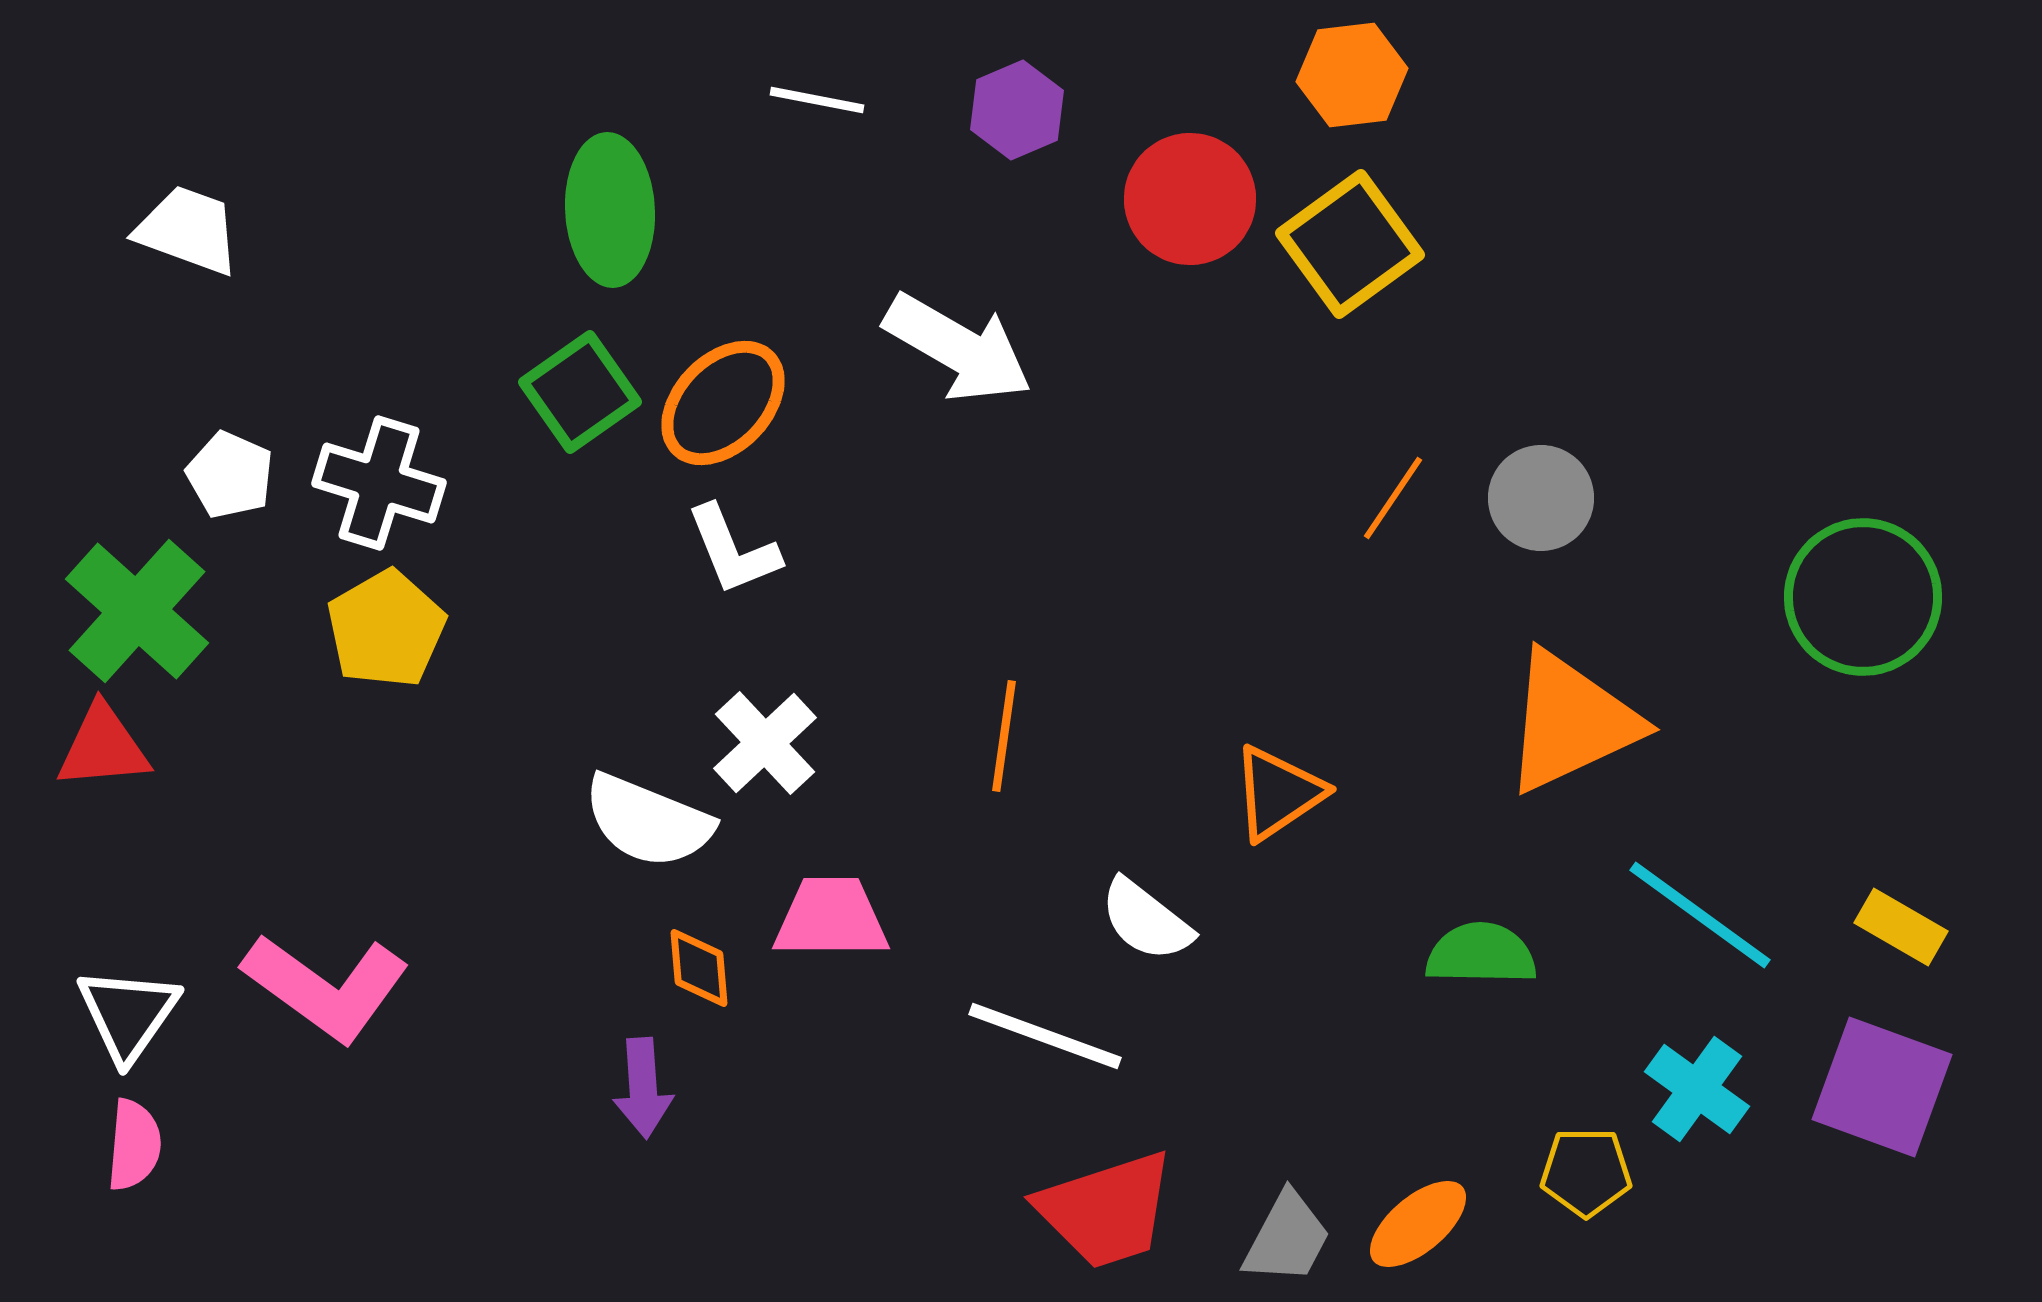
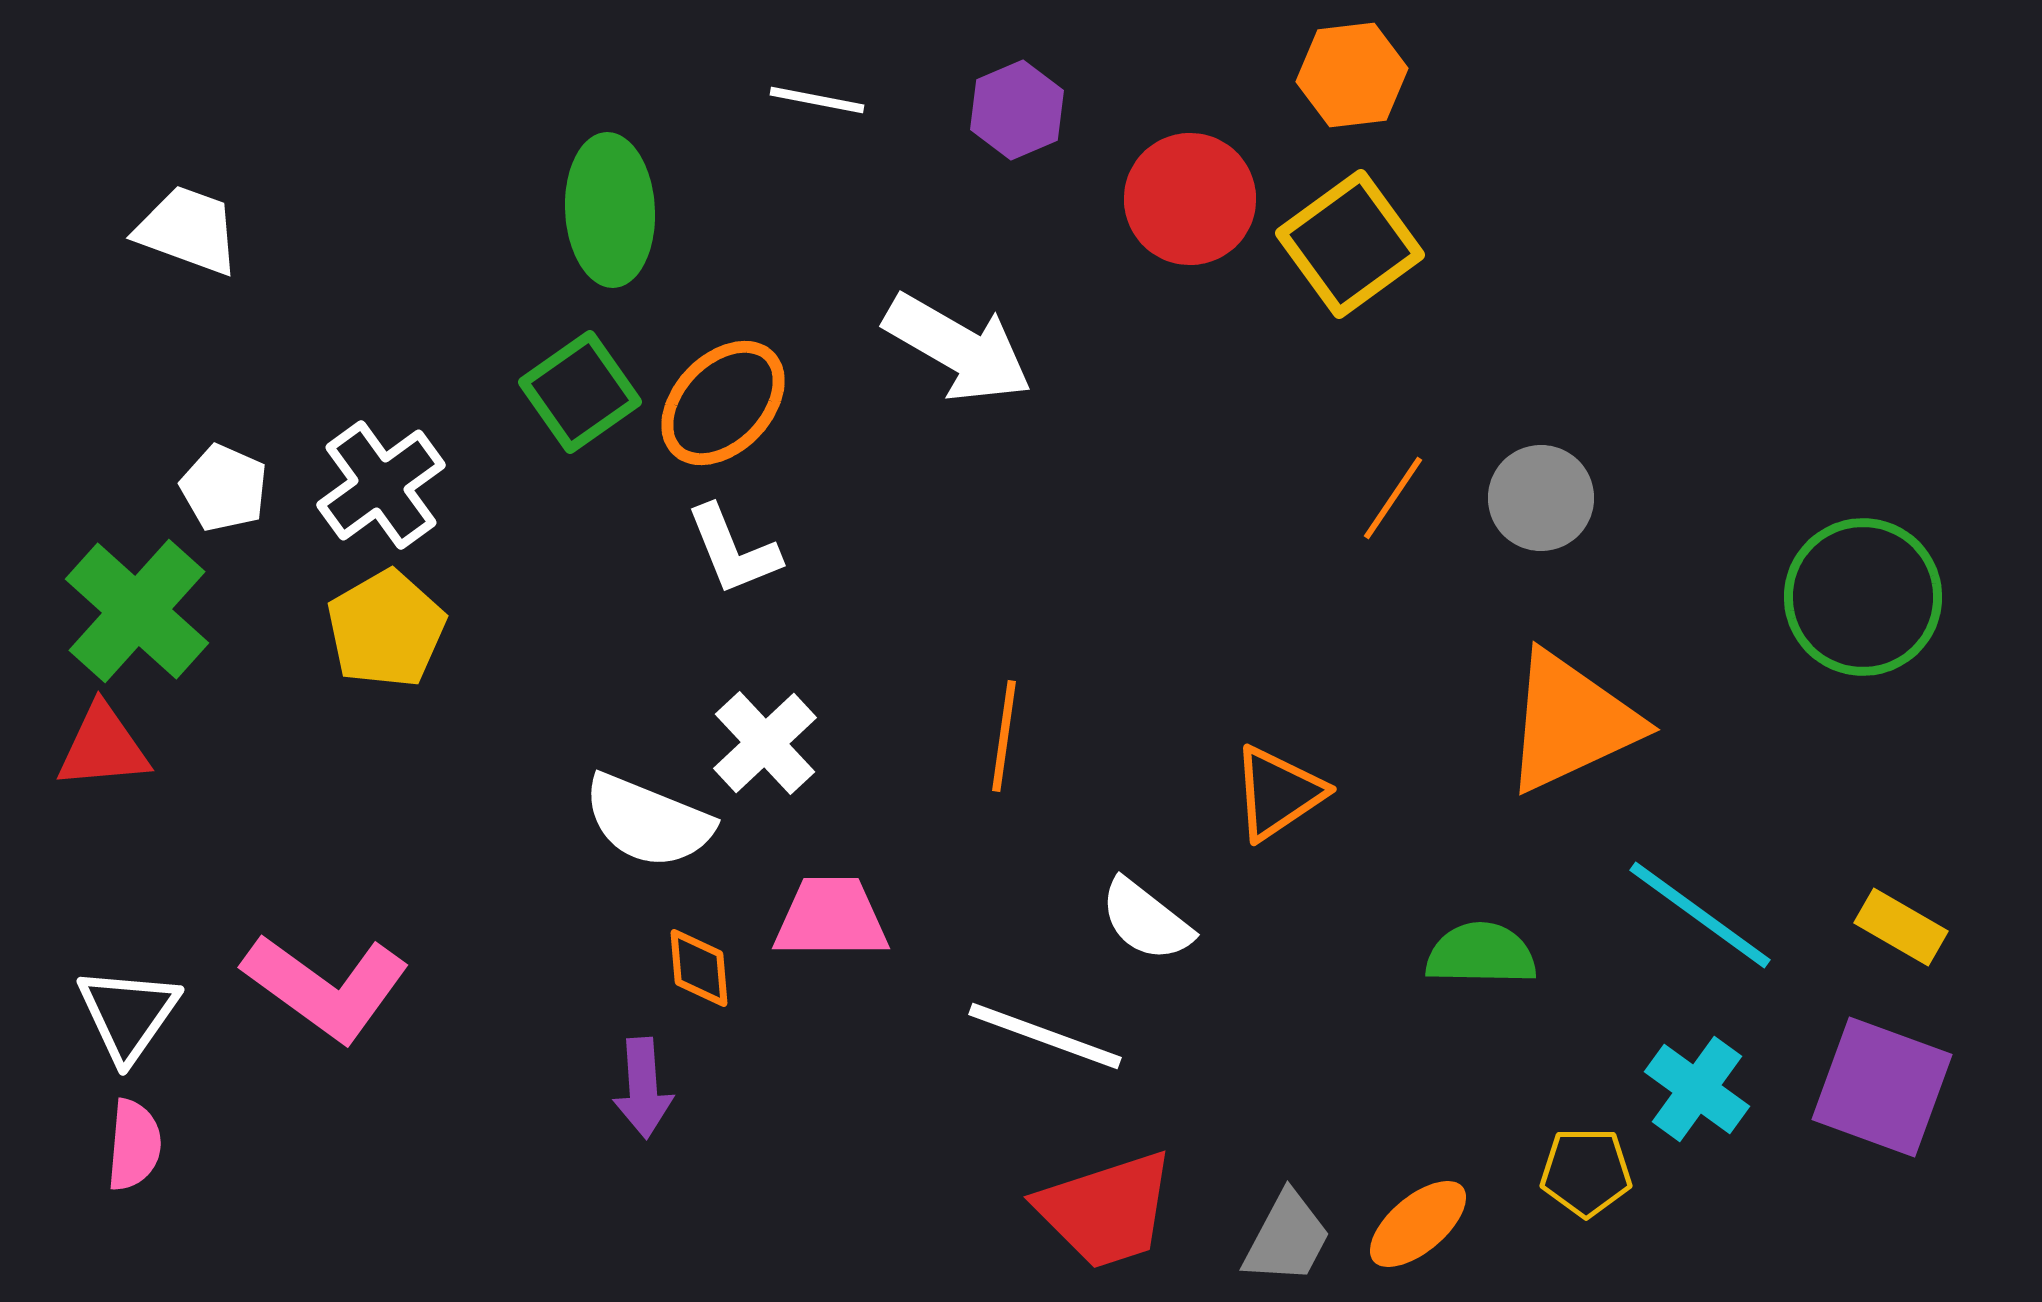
white pentagon at (230, 475): moved 6 px left, 13 px down
white cross at (379, 483): moved 2 px right, 2 px down; rotated 37 degrees clockwise
